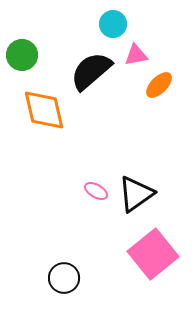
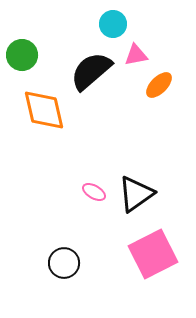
pink ellipse: moved 2 px left, 1 px down
pink square: rotated 12 degrees clockwise
black circle: moved 15 px up
